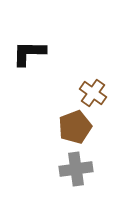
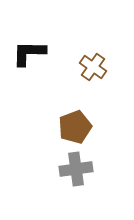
brown cross: moved 26 px up
